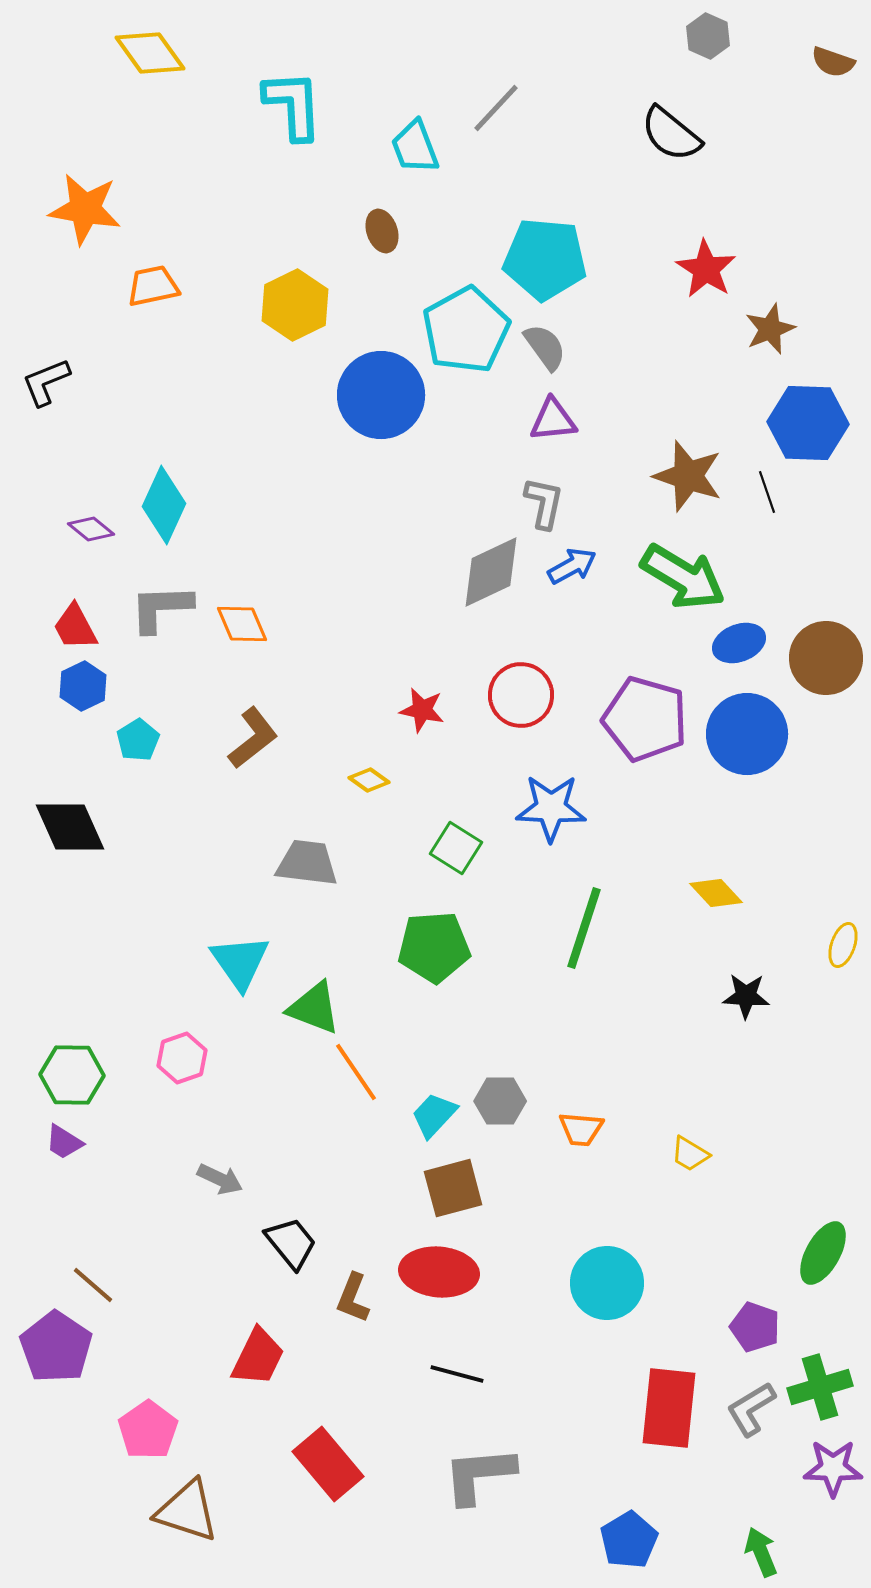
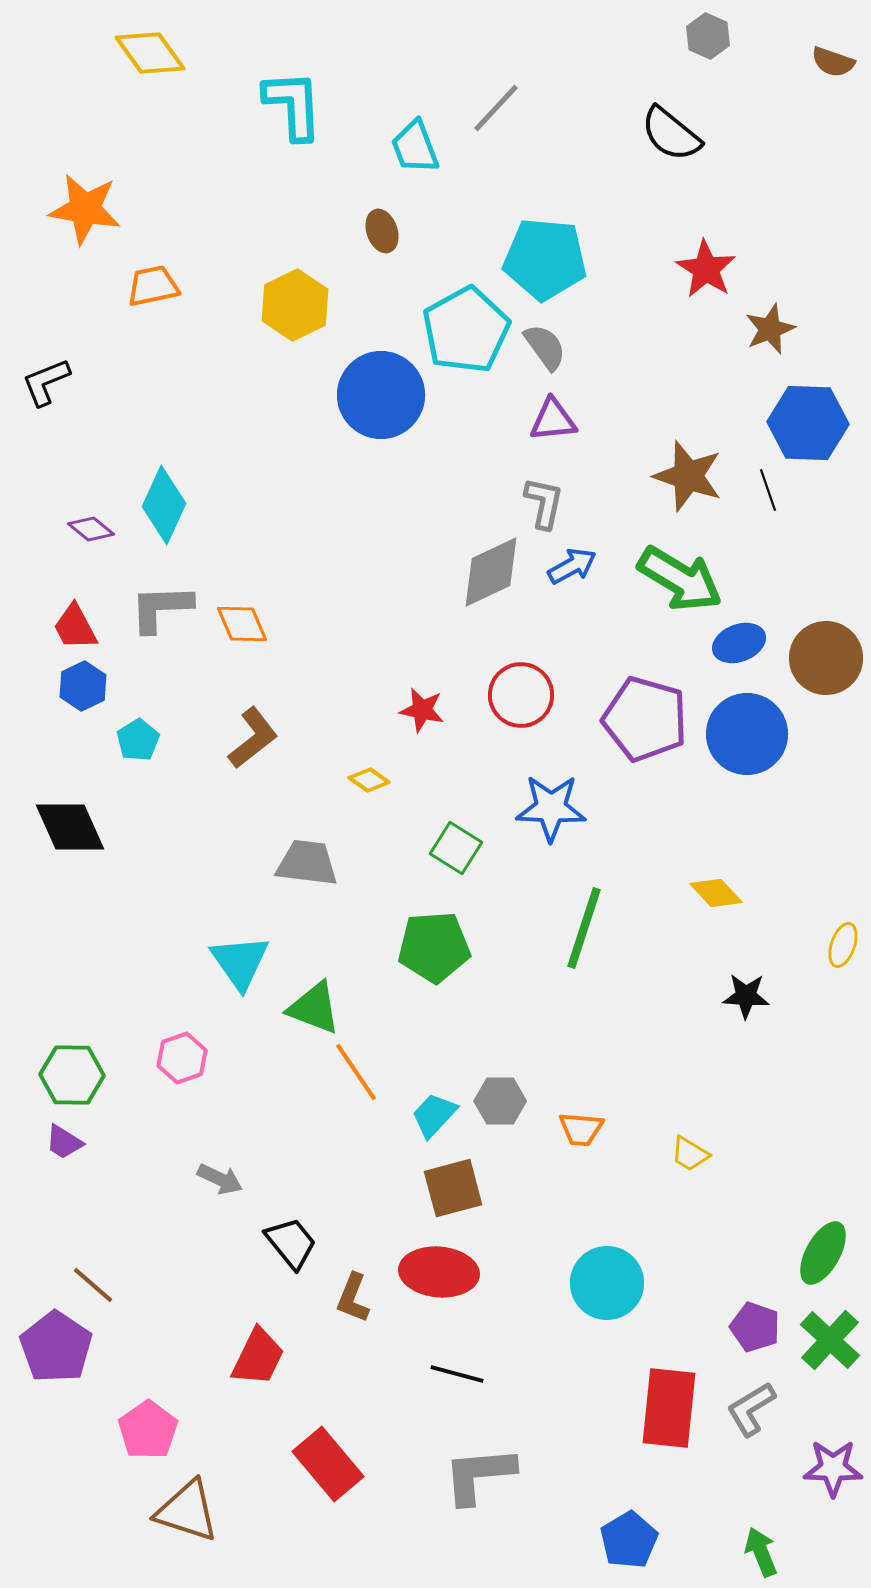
black line at (767, 492): moved 1 px right, 2 px up
green arrow at (683, 577): moved 3 px left, 2 px down
green cross at (820, 1387): moved 10 px right, 47 px up; rotated 30 degrees counterclockwise
